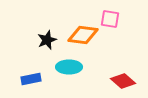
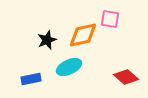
orange diamond: rotated 20 degrees counterclockwise
cyan ellipse: rotated 25 degrees counterclockwise
red diamond: moved 3 px right, 4 px up
